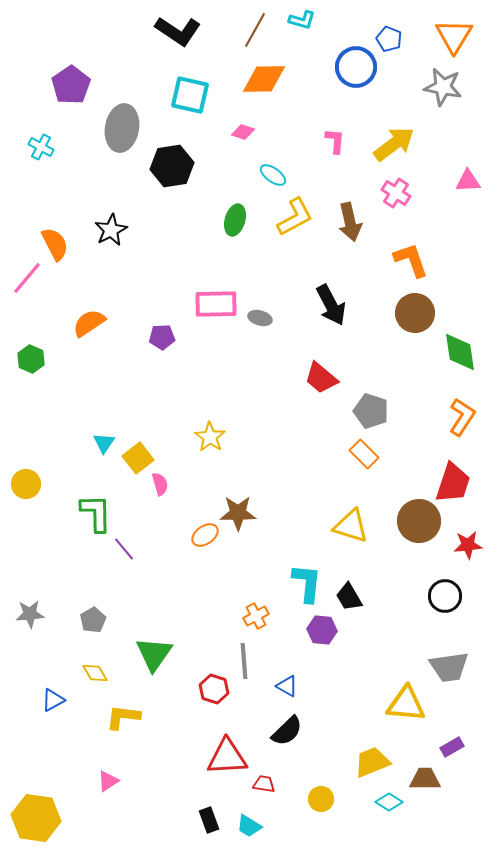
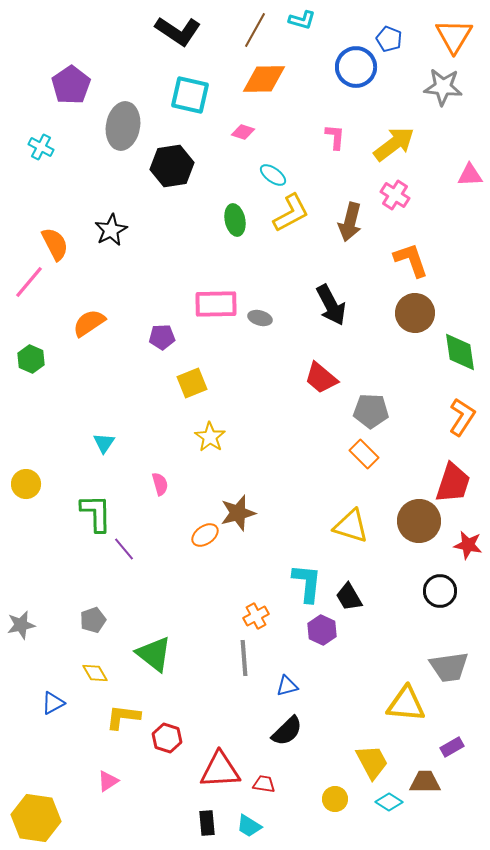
gray star at (443, 87): rotated 6 degrees counterclockwise
gray ellipse at (122, 128): moved 1 px right, 2 px up
pink L-shape at (335, 141): moved 4 px up
pink triangle at (468, 181): moved 2 px right, 6 px up
pink cross at (396, 193): moved 1 px left, 2 px down
yellow L-shape at (295, 217): moved 4 px left, 4 px up
green ellipse at (235, 220): rotated 28 degrees counterclockwise
brown arrow at (350, 222): rotated 27 degrees clockwise
pink line at (27, 278): moved 2 px right, 4 px down
gray pentagon at (371, 411): rotated 16 degrees counterclockwise
yellow square at (138, 458): moved 54 px right, 75 px up; rotated 16 degrees clockwise
brown star at (238, 513): rotated 15 degrees counterclockwise
red star at (468, 545): rotated 16 degrees clockwise
black circle at (445, 596): moved 5 px left, 5 px up
gray star at (30, 614): moved 9 px left, 11 px down; rotated 8 degrees counterclockwise
gray pentagon at (93, 620): rotated 10 degrees clockwise
purple hexagon at (322, 630): rotated 20 degrees clockwise
green triangle at (154, 654): rotated 27 degrees counterclockwise
gray line at (244, 661): moved 3 px up
blue triangle at (287, 686): rotated 45 degrees counterclockwise
red hexagon at (214, 689): moved 47 px left, 49 px down
blue triangle at (53, 700): moved 3 px down
red triangle at (227, 757): moved 7 px left, 13 px down
yellow trapezoid at (372, 762): rotated 84 degrees clockwise
brown trapezoid at (425, 779): moved 3 px down
yellow circle at (321, 799): moved 14 px right
black rectangle at (209, 820): moved 2 px left, 3 px down; rotated 15 degrees clockwise
